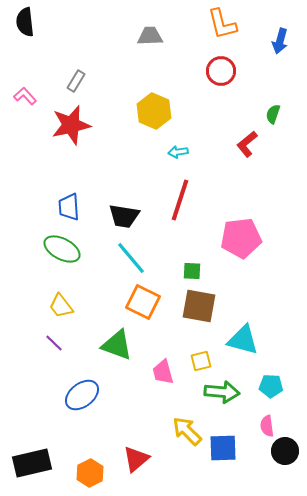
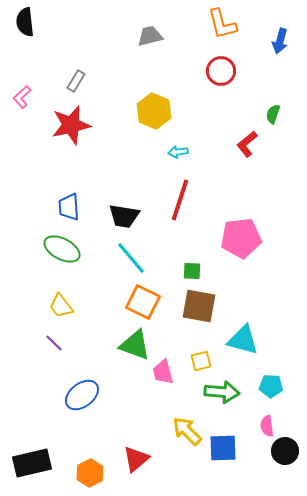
gray trapezoid: rotated 12 degrees counterclockwise
pink L-shape: moved 3 px left, 1 px down; rotated 90 degrees counterclockwise
green triangle: moved 18 px right
